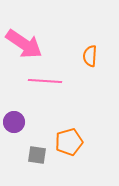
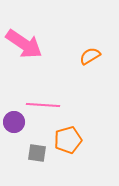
orange semicircle: rotated 55 degrees clockwise
pink line: moved 2 px left, 24 px down
orange pentagon: moved 1 px left, 2 px up
gray square: moved 2 px up
